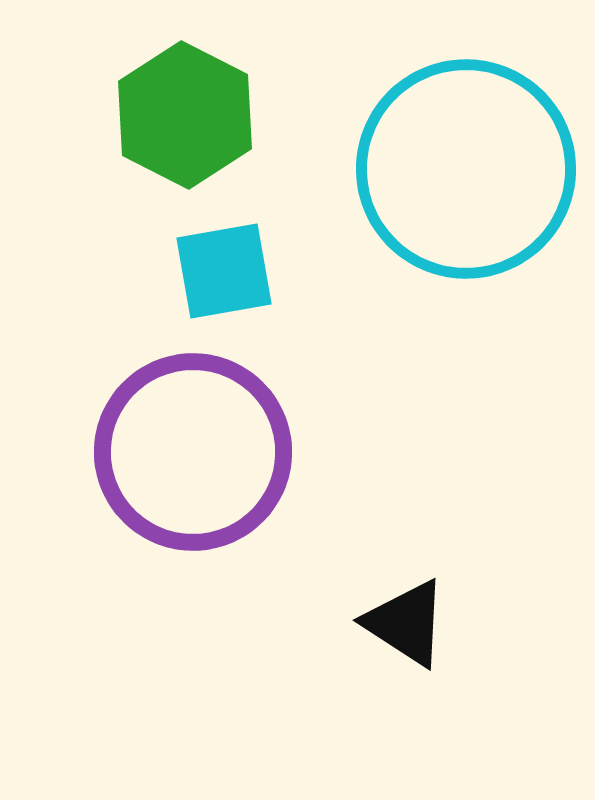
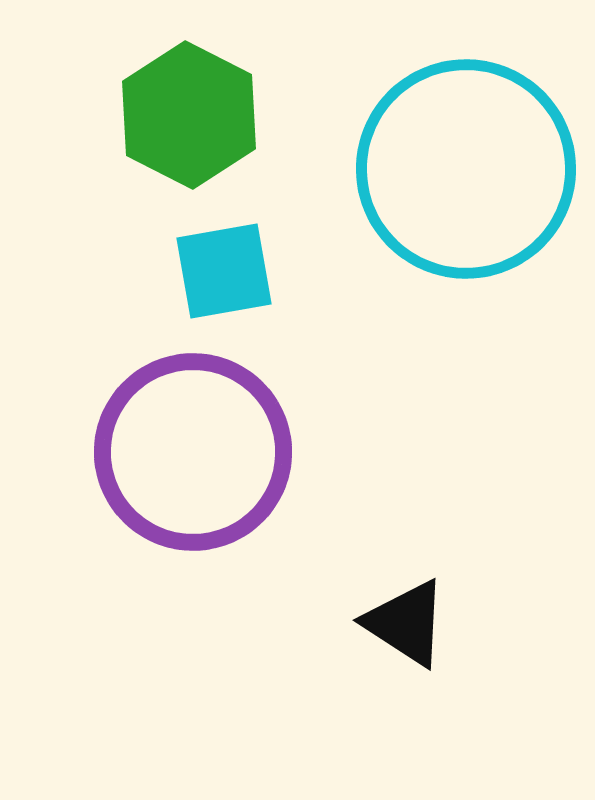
green hexagon: moved 4 px right
